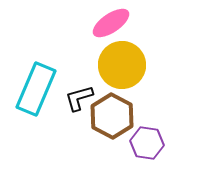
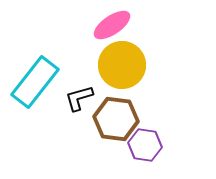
pink ellipse: moved 1 px right, 2 px down
cyan rectangle: moved 1 px left, 7 px up; rotated 15 degrees clockwise
brown hexagon: moved 4 px right, 3 px down; rotated 21 degrees counterclockwise
purple hexagon: moved 2 px left, 2 px down
